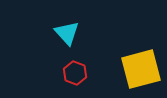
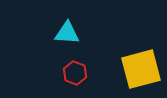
cyan triangle: rotated 44 degrees counterclockwise
